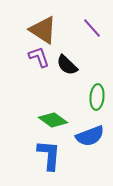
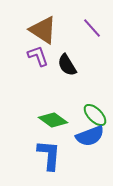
purple L-shape: moved 1 px left, 1 px up
black semicircle: rotated 15 degrees clockwise
green ellipse: moved 2 px left, 18 px down; rotated 50 degrees counterclockwise
